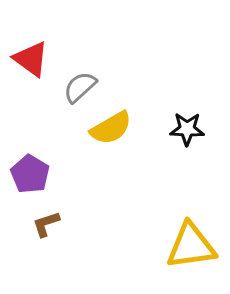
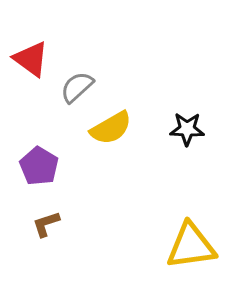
gray semicircle: moved 3 px left
purple pentagon: moved 9 px right, 8 px up
